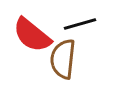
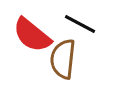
black line: rotated 44 degrees clockwise
